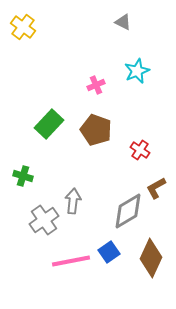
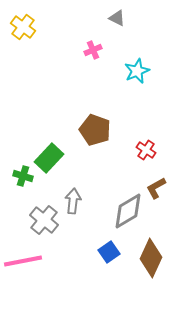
gray triangle: moved 6 px left, 4 px up
pink cross: moved 3 px left, 35 px up
green rectangle: moved 34 px down
brown pentagon: moved 1 px left
red cross: moved 6 px right
gray cross: rotated 16 degrees counterclockwise
pink line: moved 48 px left
